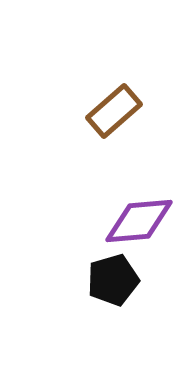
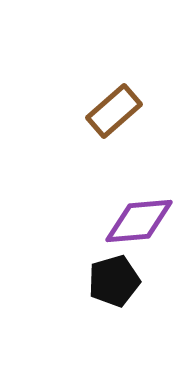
black pentagon: moved 1 px right, 1 px down
